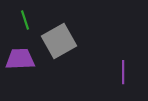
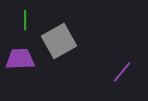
green line: rotated 18 degrees clockwise
purple line: moved 1 px left; rotated 40 degrees clockwise
